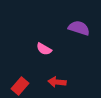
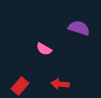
red arrow: moved 3 px right, 2 px down
